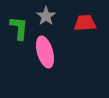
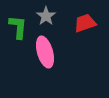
red trapezoid: rotated 15 degrees counterclockwise
green L-shape: moved 1 px left, 1 px up
